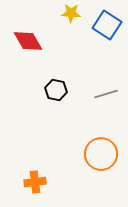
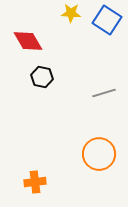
blue square: moved 5 px up
black hexagon: moved 14 px left, 13 px up
gray line: moved 2 px left, 1 px up
orange circle: moved 2 px left
